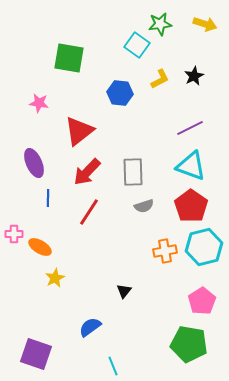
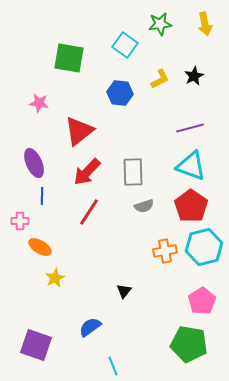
yellow arrow: rotated 60 degrees clockwise
cyan square: moved 12 px left
purple line: rotated 12 degrees clockwise
blue line: moved 6 px left, 2 px up
pink cross: moved 6 px right, 13 px up
purple square: moved 9 px up
